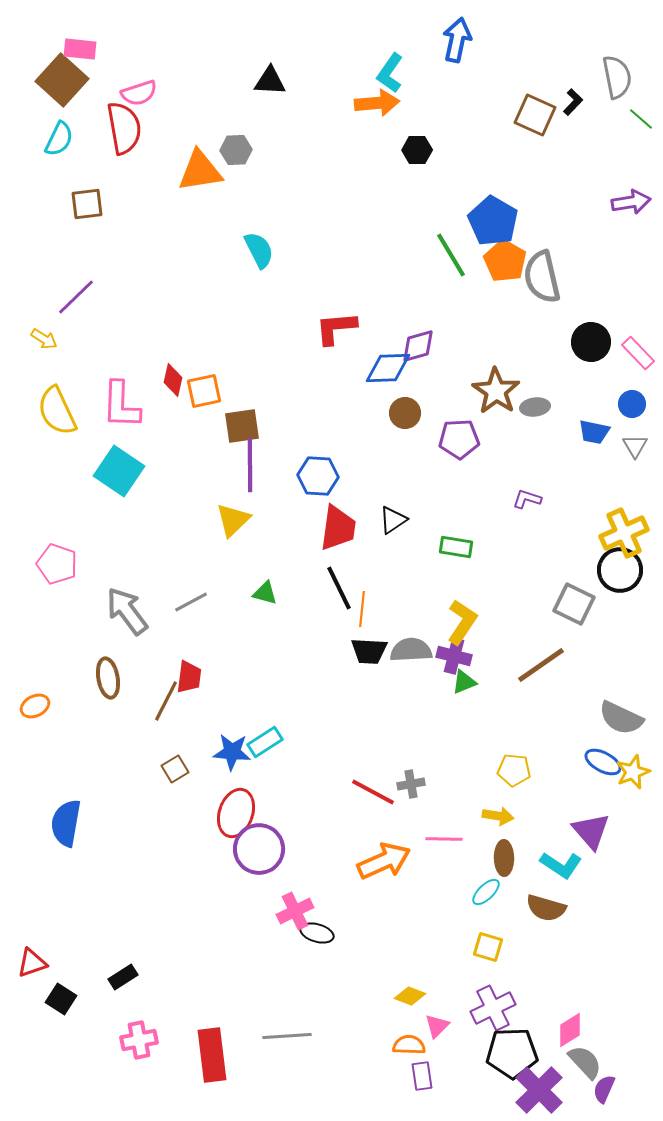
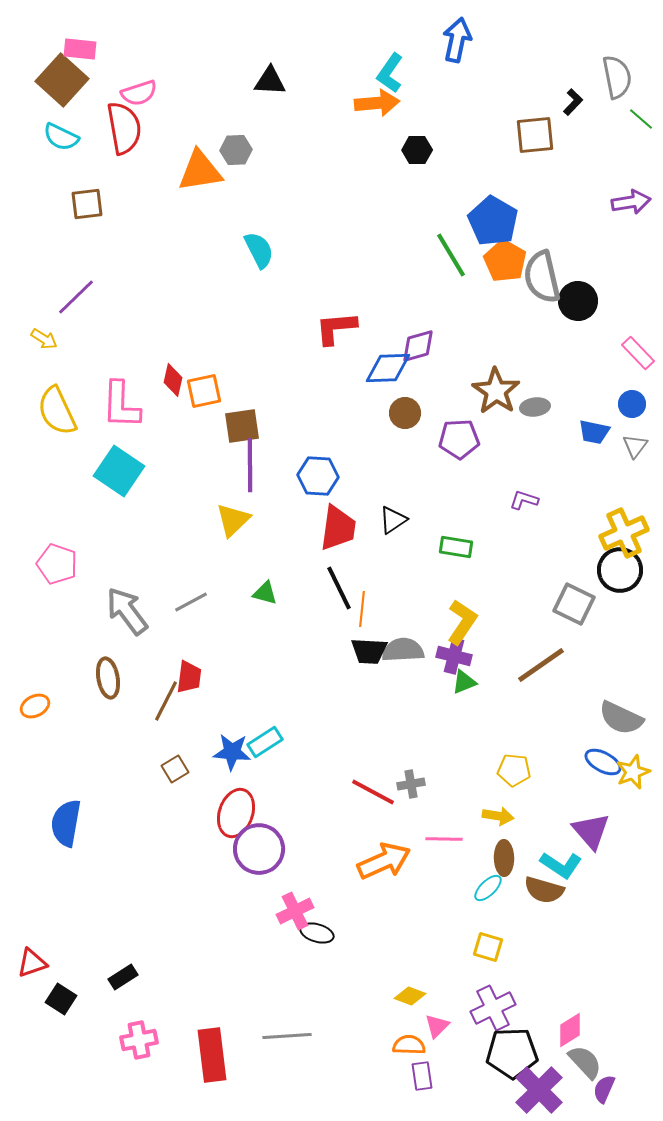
brown square at (535, 115): moved 20 px down; rotated 30 degrees counterclockwise
cyan semicircle at (59, 139): moved 2 px right, 2 px up; rotated 90 degrees clockwise
black circle at (591, 342): moved 13 px left, 41 px up
gray triangle at (635, 446): rotated 8 degrees clockwise
purple L-shape at (527, 499): moved 3 px left, 1 px down
gray semicircle at (411, 650): moved 8 px left
cyan ellipse at (486, 892): moved 2 px right, 4 px up
brown semicircle at (546, 908): moved 2 px left, 18 px up
